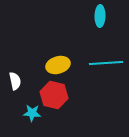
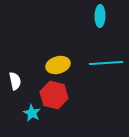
cyan star: rotated 24 degrees clockwise
